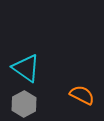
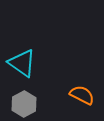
cyan triangle: moved 4 px left, 5 px up
